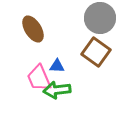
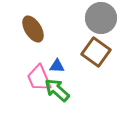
gray circle: moved 1 px right
green arrow: rotated 48 degrees clockwise
